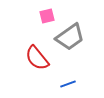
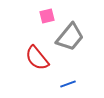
gray trapezoid: rotated 16 degrees counterclockwise
